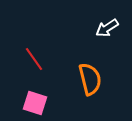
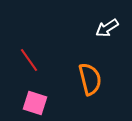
red line: moved 5 px left, 1 px down
